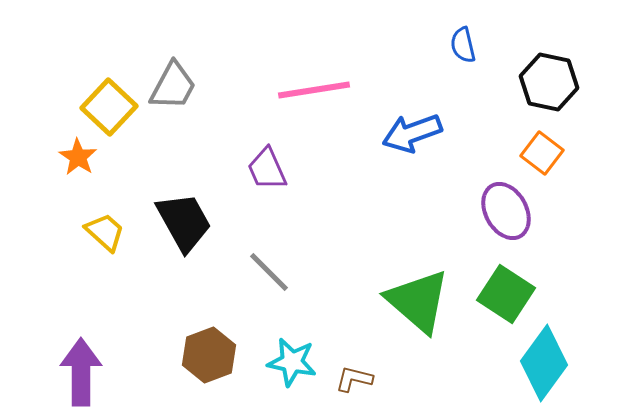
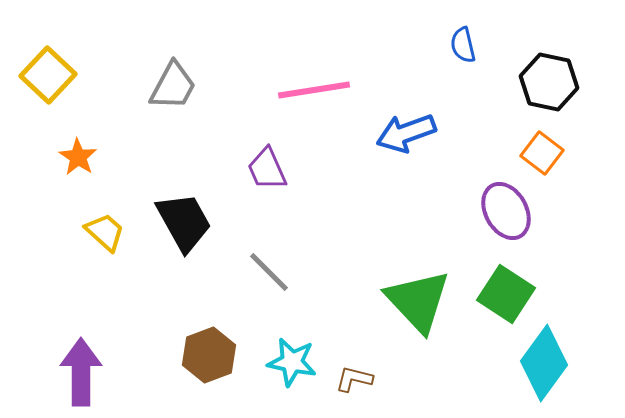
yellow square: moved 61 px left, 32 px up
blue arrow: moved 6 px left
green triangle: rotated 6 degrees clockwise
